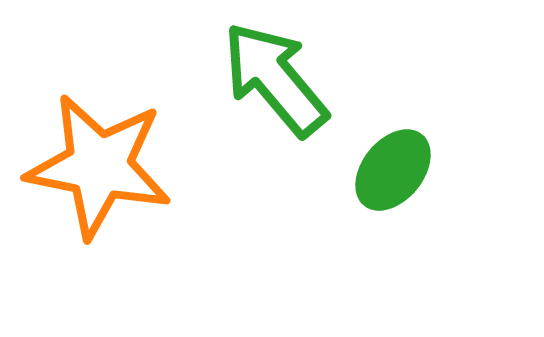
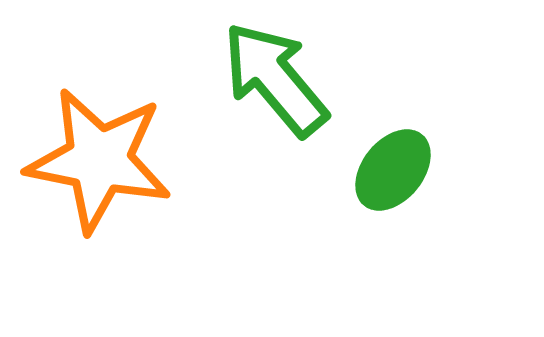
orange star: moved 6 px up
